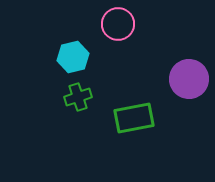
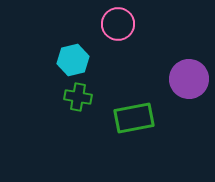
cyan hexagon: moved 3 px down
green cross: rotated 28 degrees clockwise
